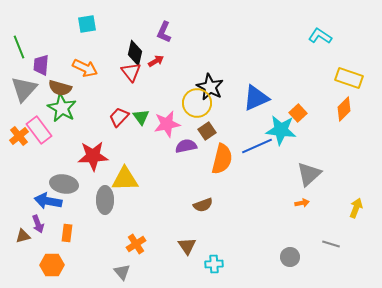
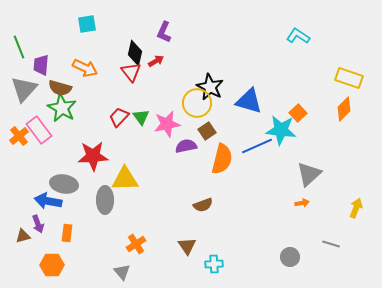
cyan L-shape at (320, 36): moved 22 px left
blue triangle at (256, 98): moved 7 px left, 3 px down; rotated 40 degrees clockwise
